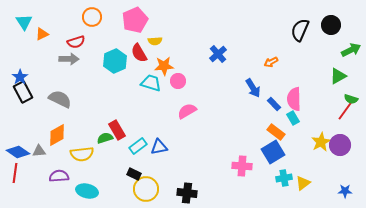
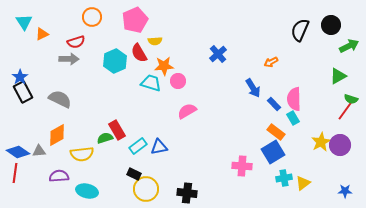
green arrow at (351, 50): moved 2 px left, 4 px up
